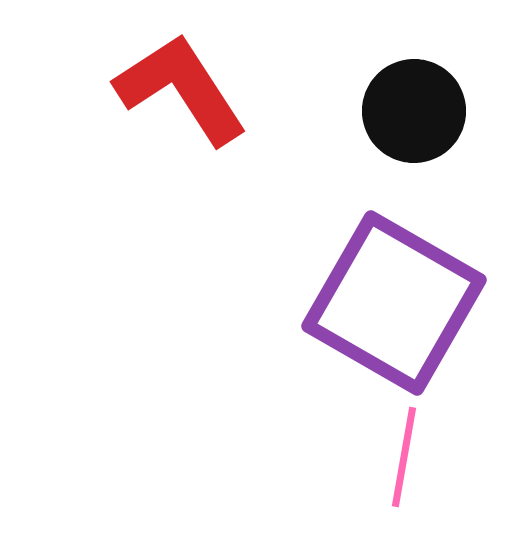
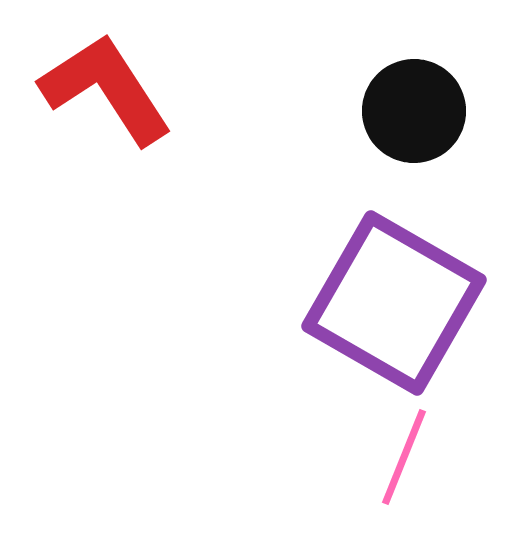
red L-shape: moved 75 px left
pink line: rotated 12 degrees clockwise
